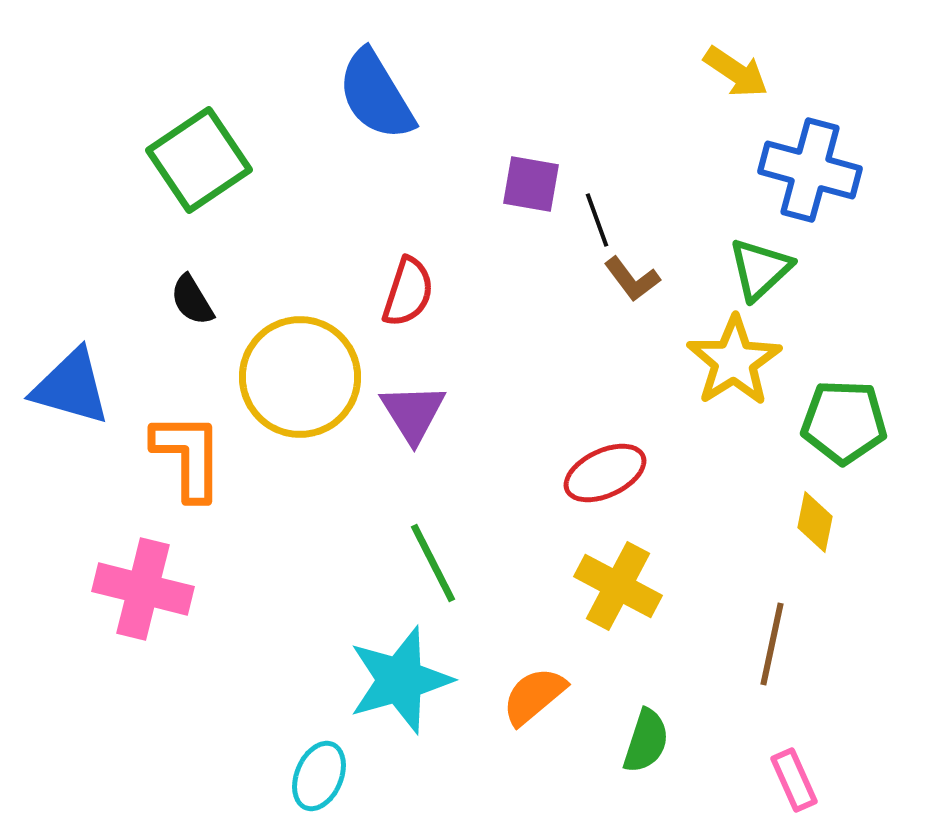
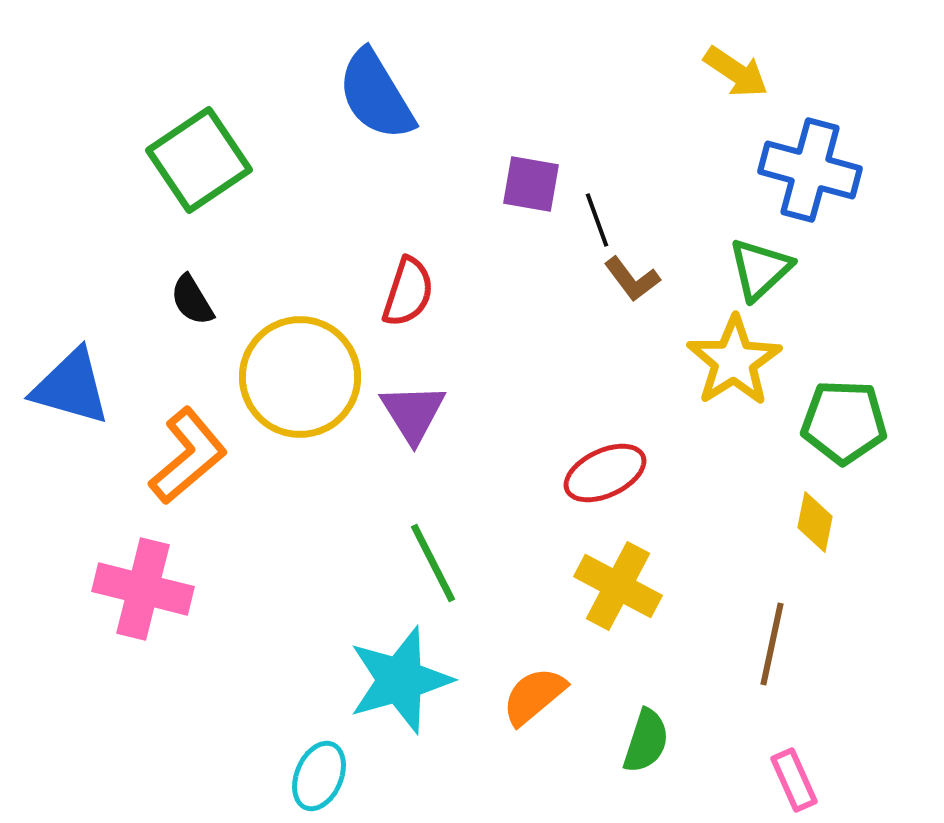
orange L-shape: rotated 50 degrees clockwise
